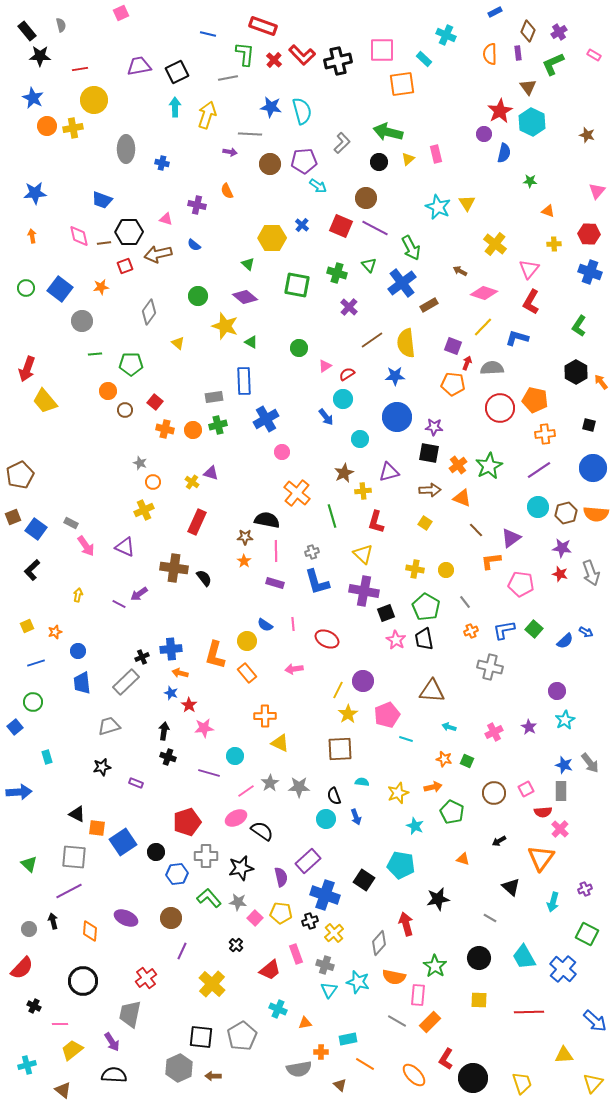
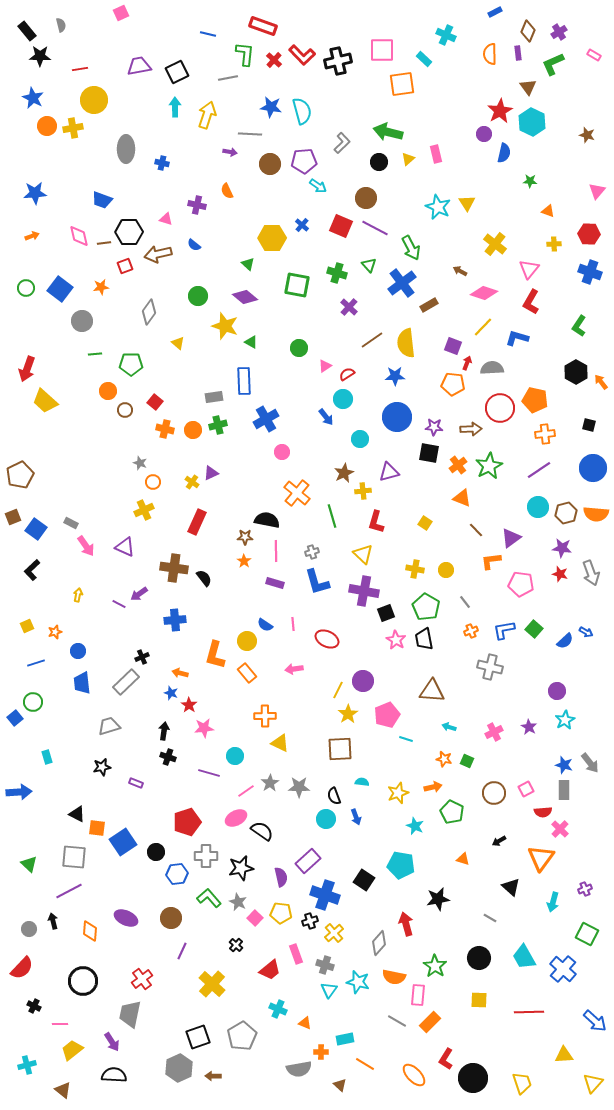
orange arrow at (32, 236): rotated 80 degrees clockwise
yellow trapezoid at (45, 401): rotated 8 degrees counterclockwise
purple triangle at (211, 473): rotated 42 degrees counterclockwise
brown arrow at (430, 490): moved 41 px right, 61 px up
blue cross at (171, 649): moved 4 px right, 29 px up
blue square at (15, 727): moved 9 px up
gray rectangle at (561, 791): moved 3 px right, 1 px up
gray star at (238, 902): rotated 18 degrees clockwise
red cross at (146, 978): moved 4 px left, 1 px down
orange triangle at (305, 1023): rotated 32 degrees clockwise
black square at (201, 1037): moved 3 px left; rotated 25 degrees counterclockwise
cyan rectangle at (348, 1039): moved 3 px left
